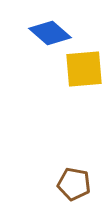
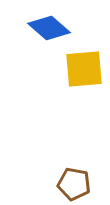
blue diamond: moved 1 px left, 5 px up
